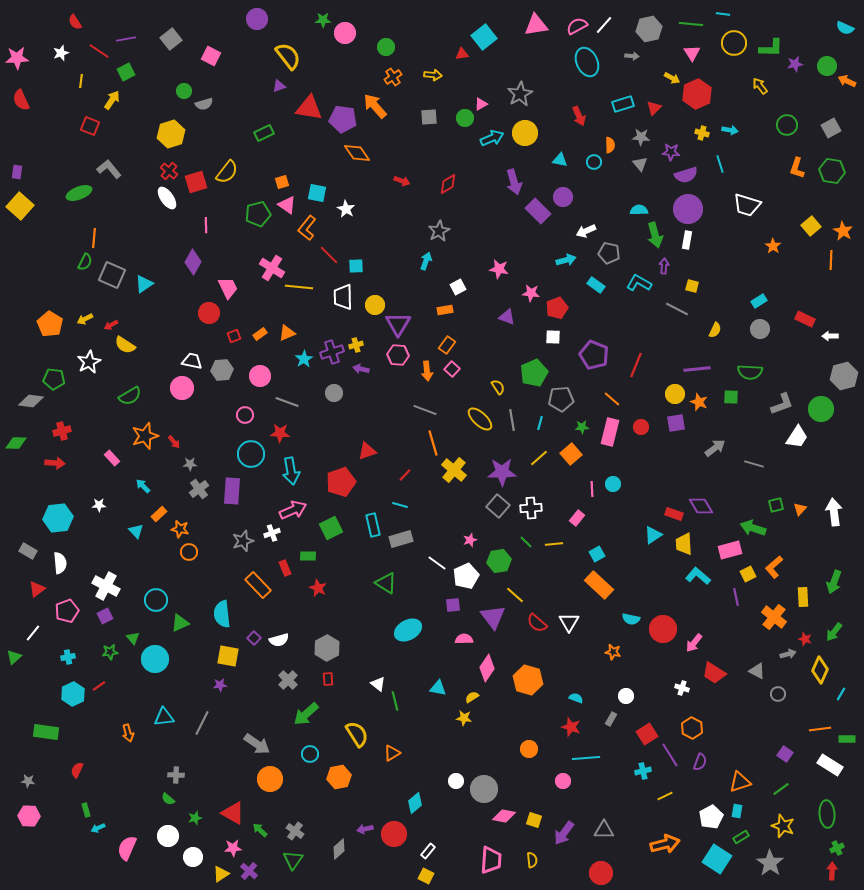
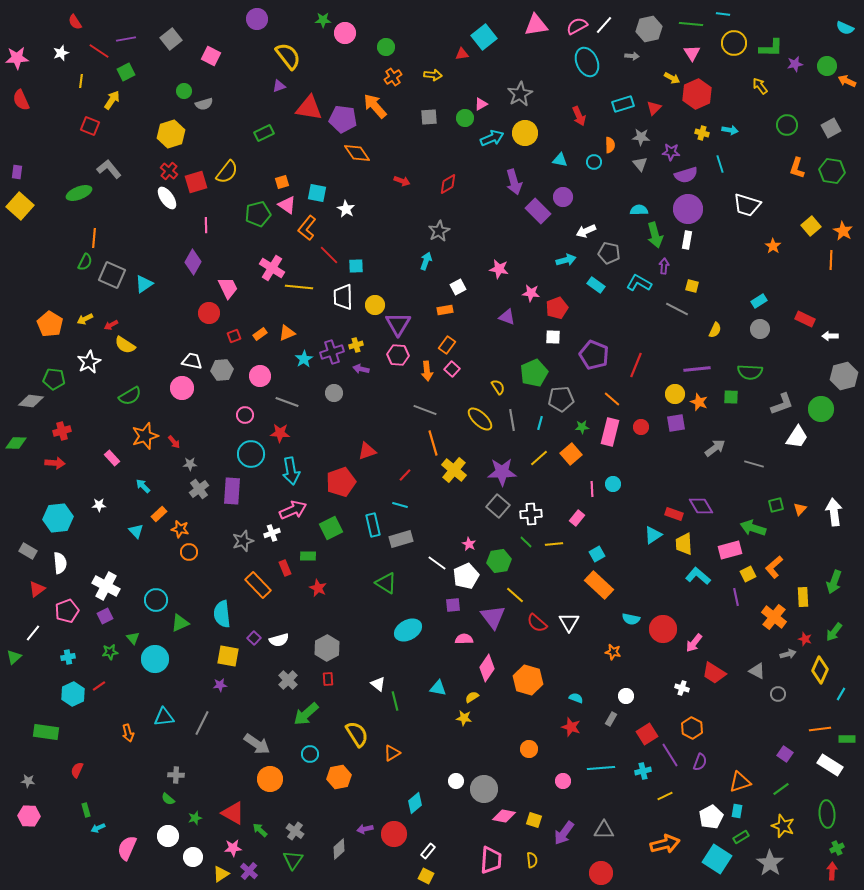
white cross at (531, 508): moved 6 px down
pink star at (470, 540): moved 1 px left, 4 px down; rotated 24 degrees counterclockwise
cyan line at (586, 758): moved 15 px right, 10 px down
